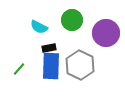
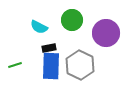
green line: moved 4 px left, 4 px up; rotated 32 degrees clockwise
